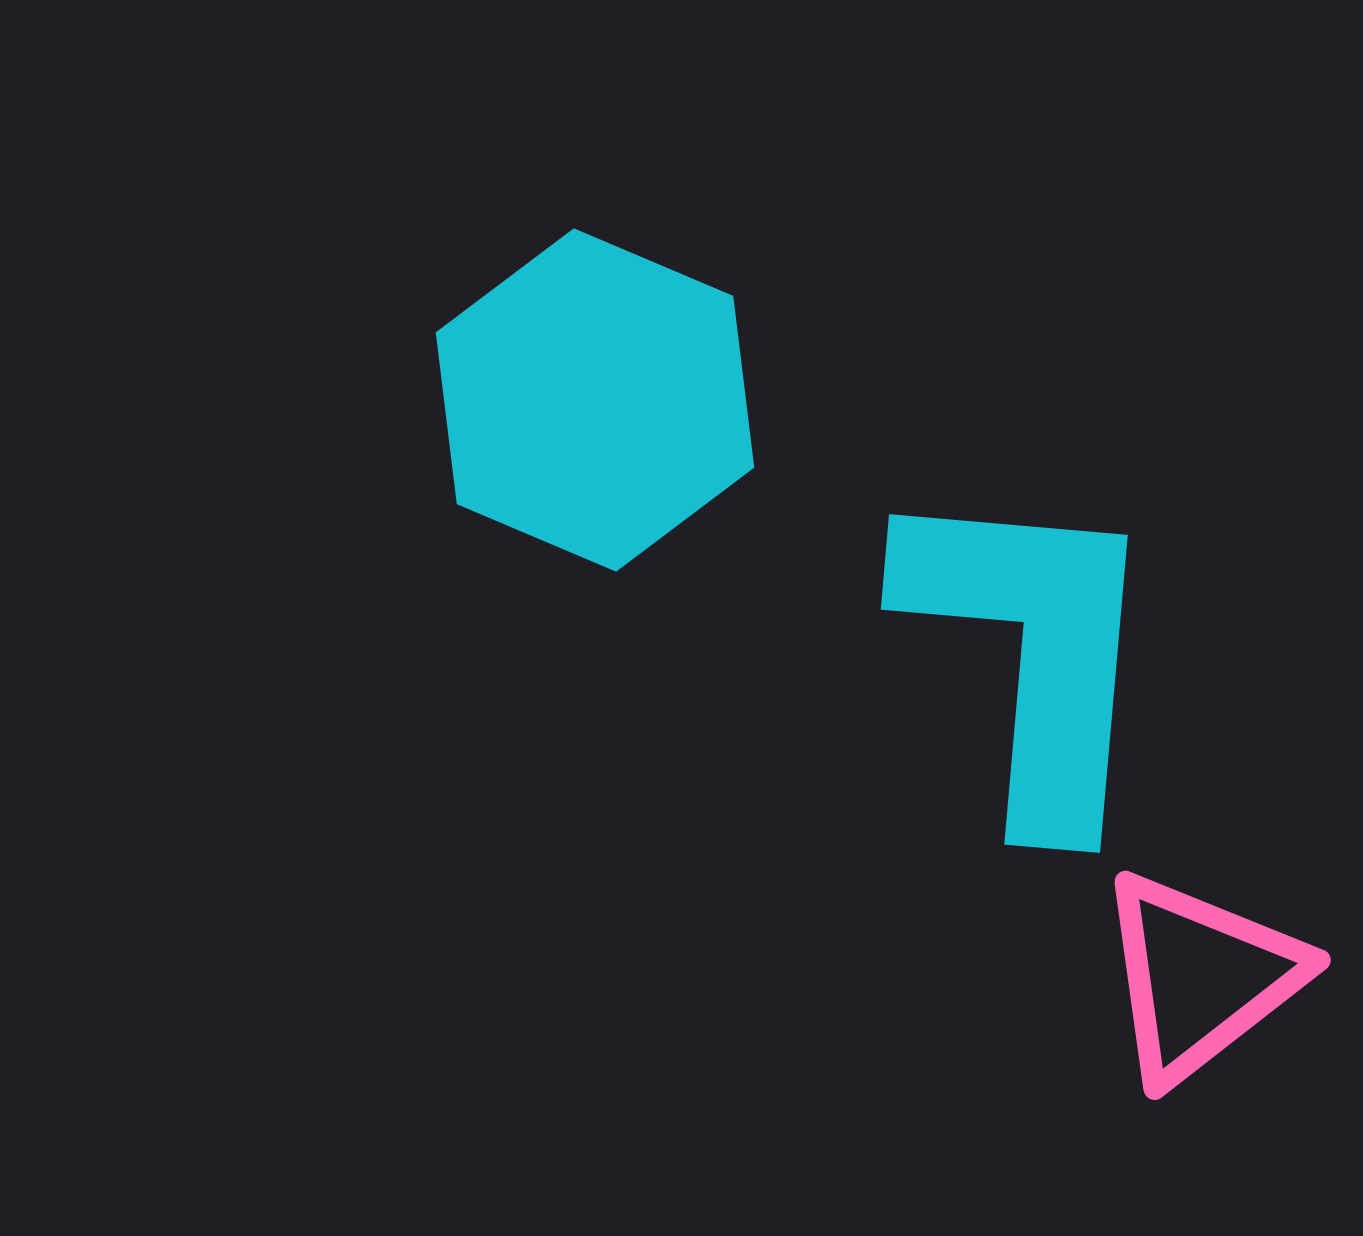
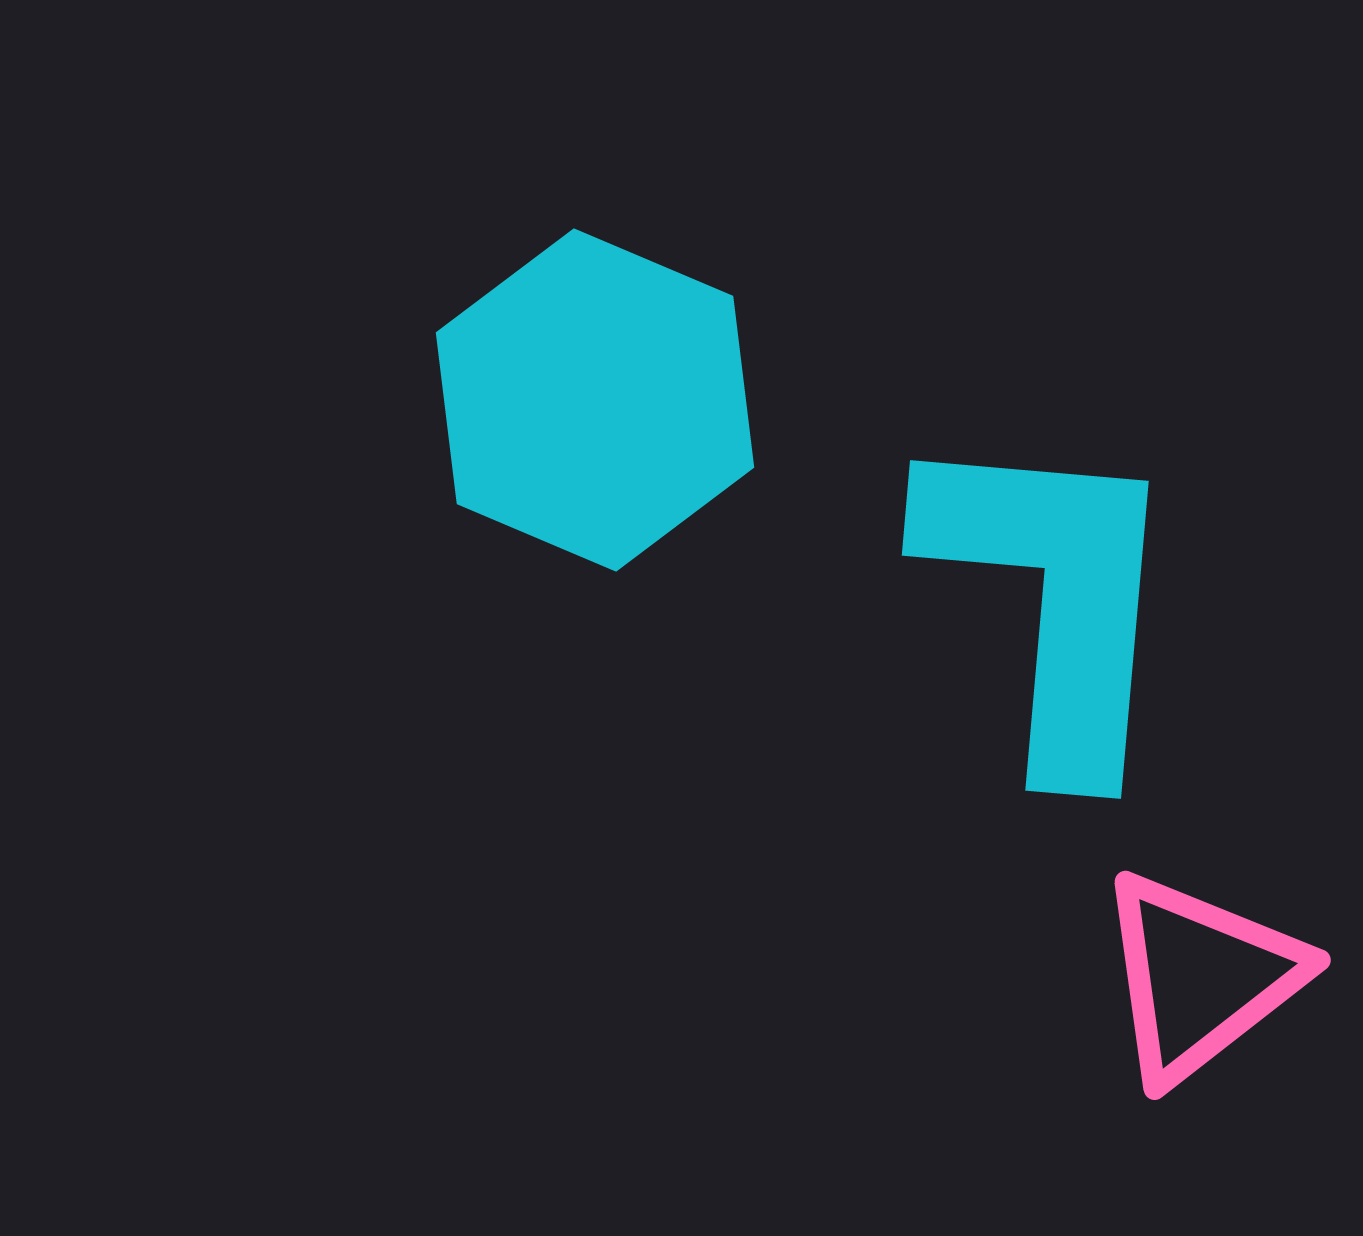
cyan L-shape: moved 21 px right, 54 px up
